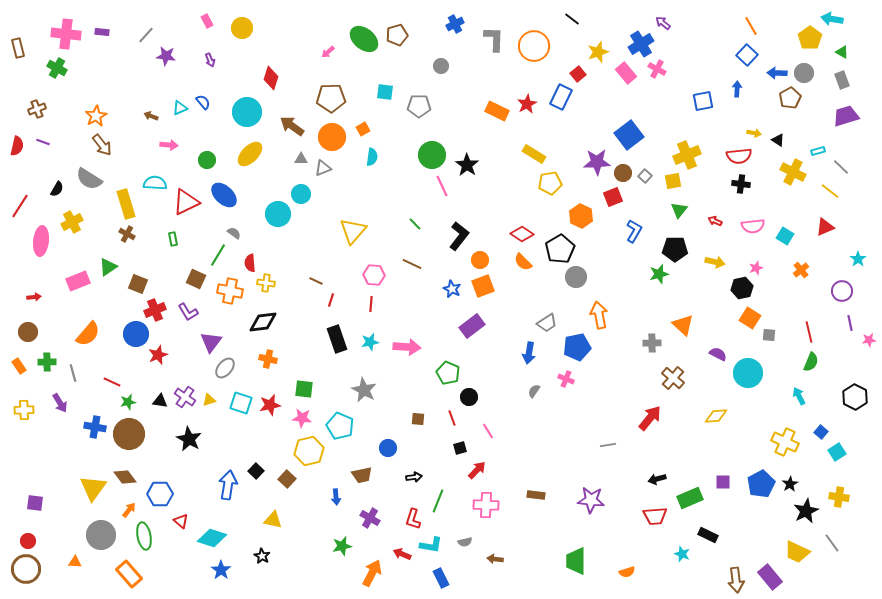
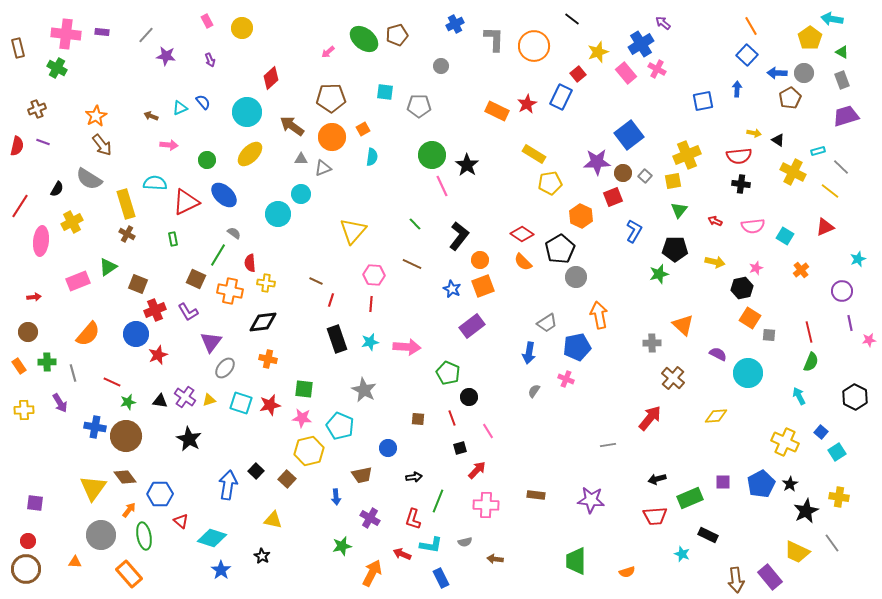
red diamond at (271, 78): rotated 30 degrees clockwise
cyan star at (858, 259): rotated 14 degrees clockwise
brown circle at (129, 434): moved 3 px left, 2 px down
